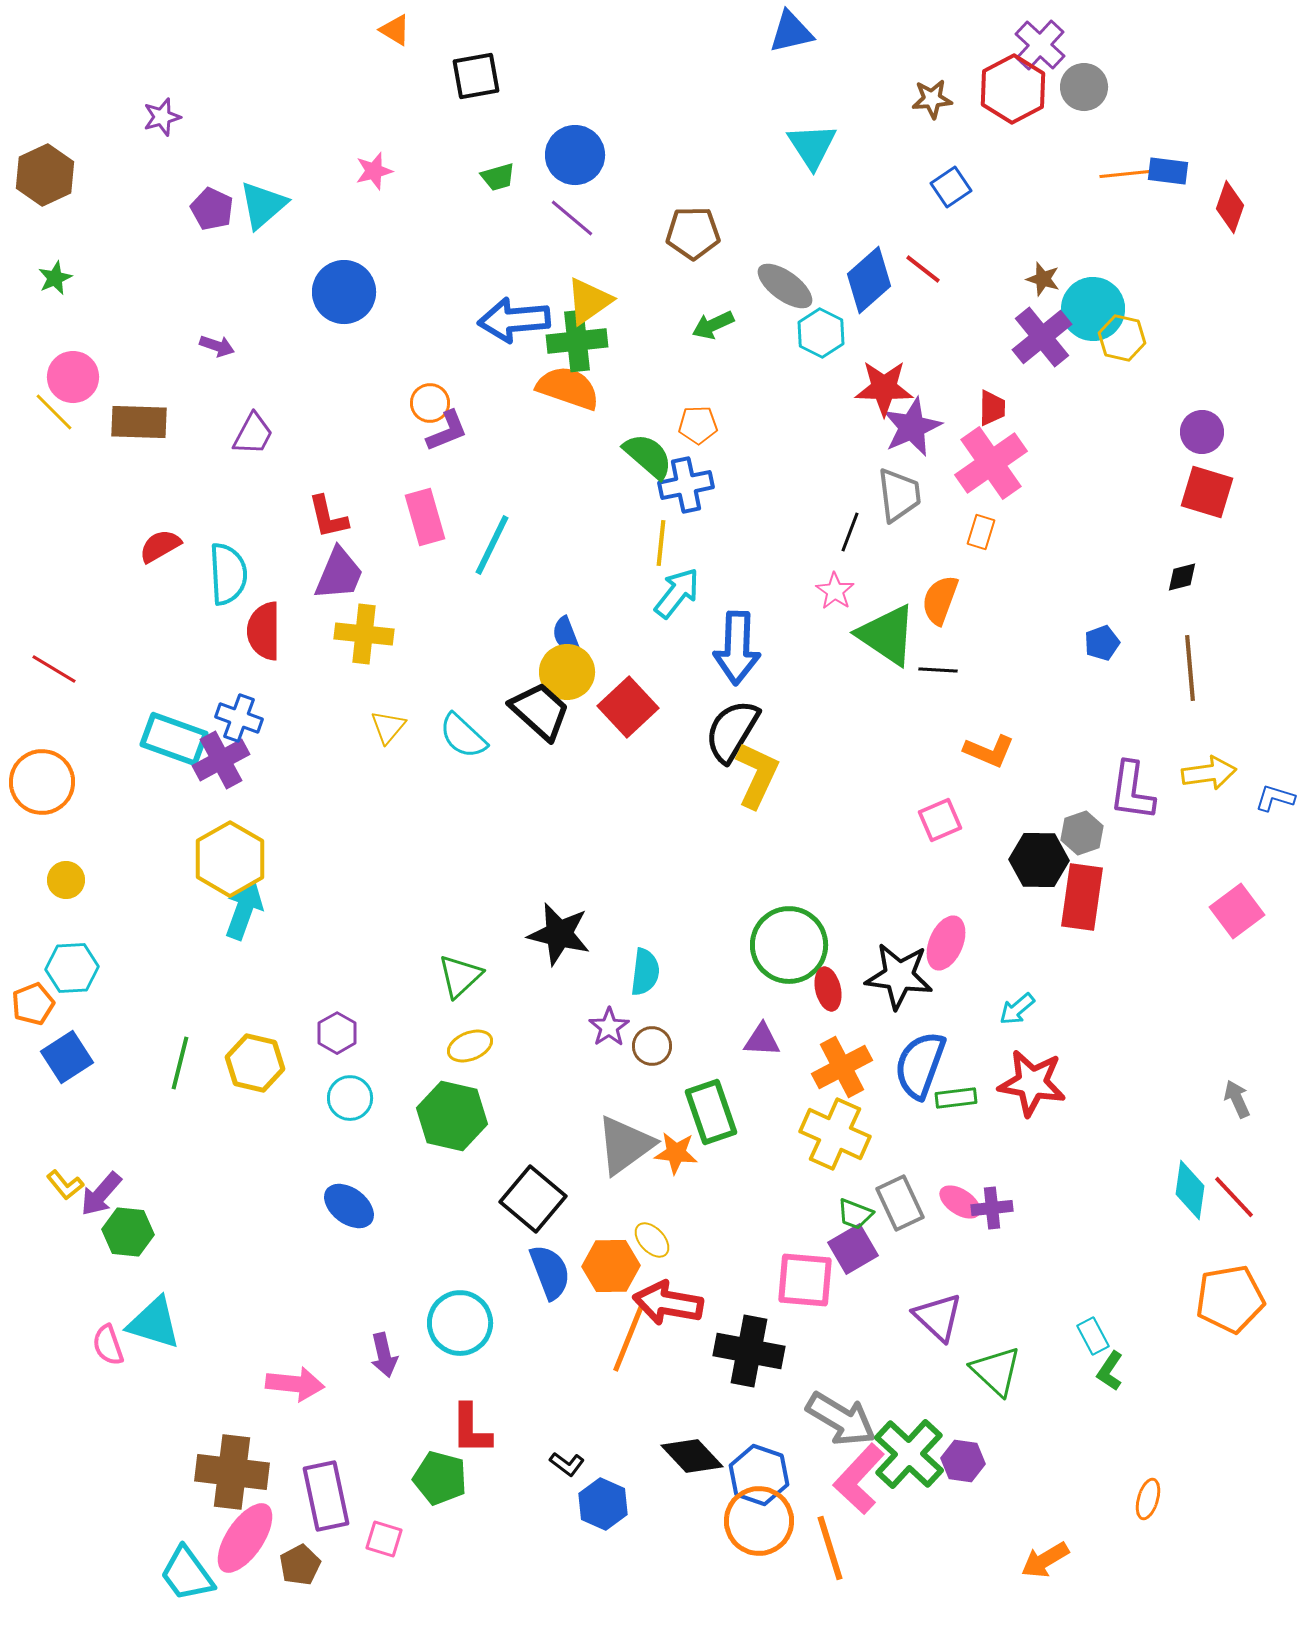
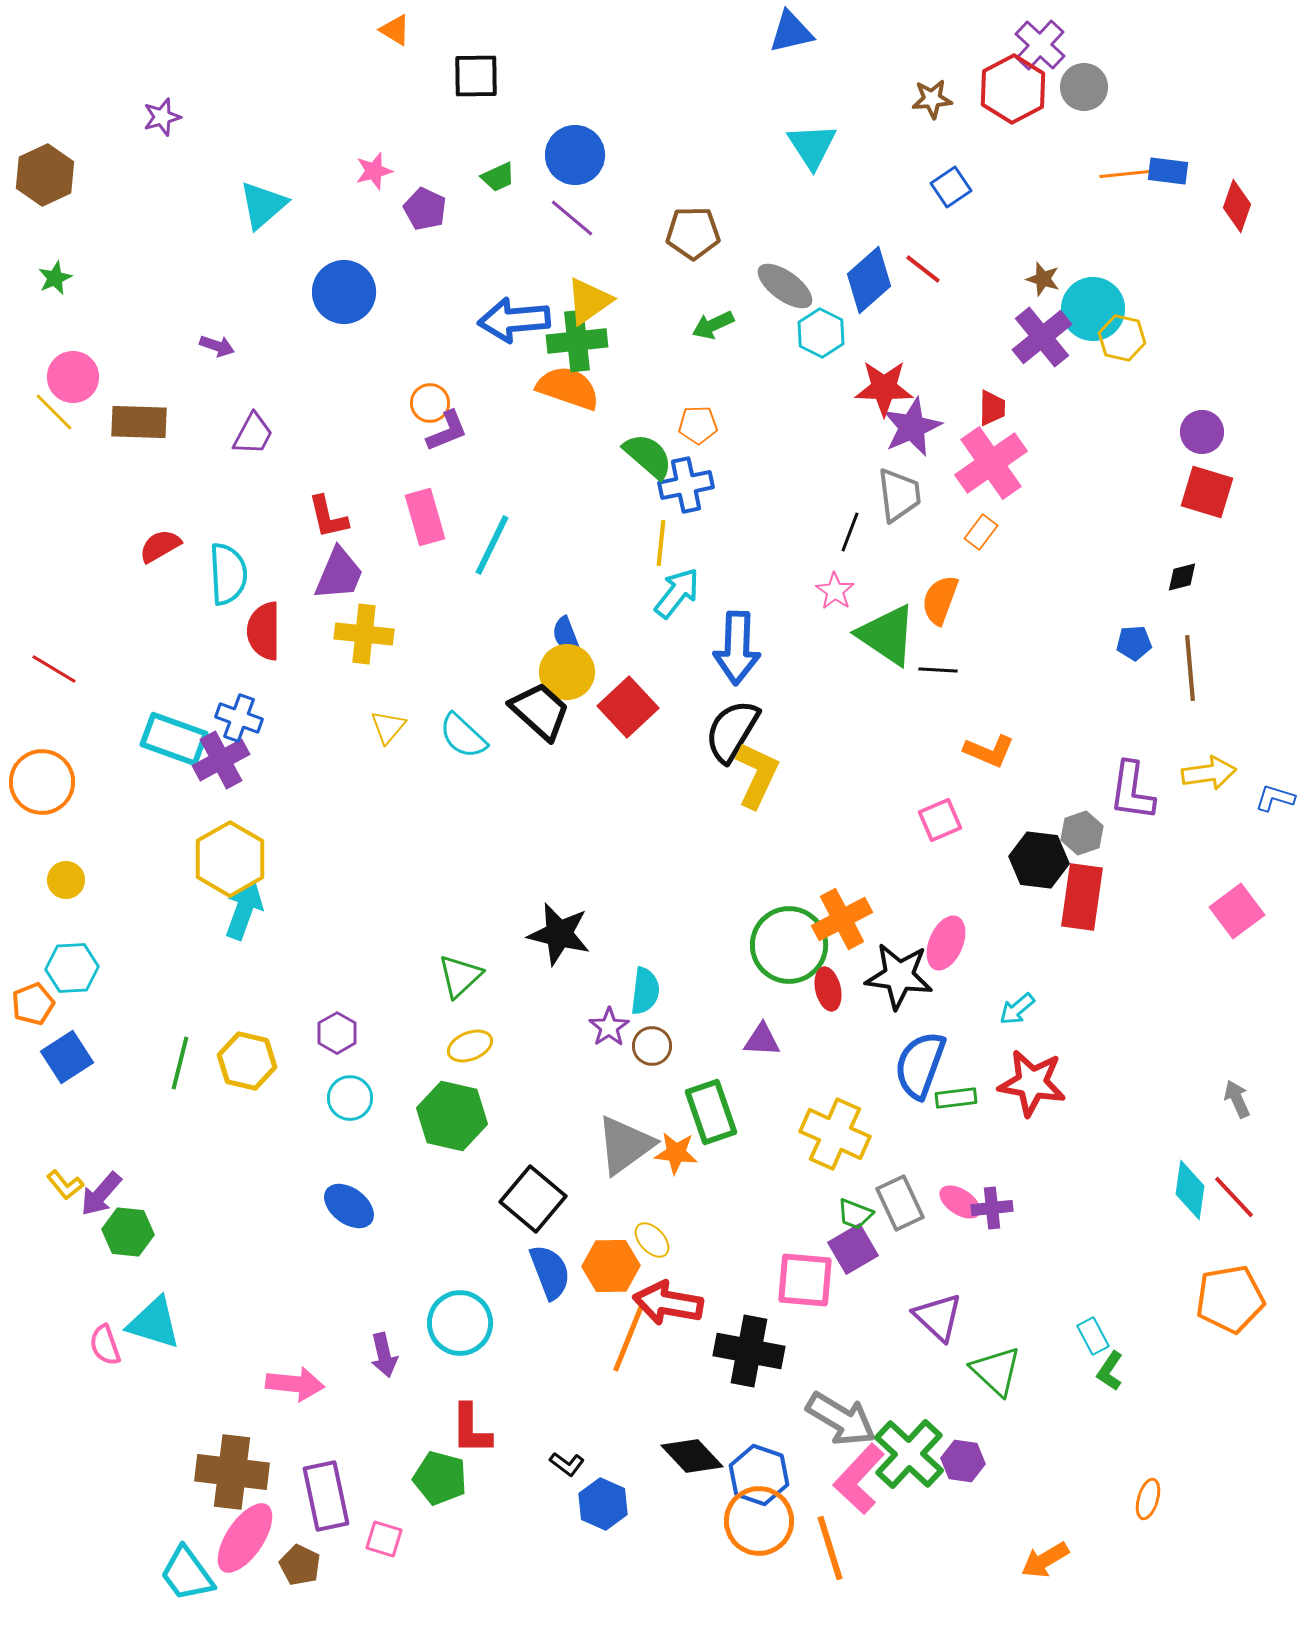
black square at (476, 76): rotated 9 degrees clockwise
green trapezoid at (498, 177): rotated 9 degrees counterclockwise
red diamond at (1230, 207): moved 7 px right, 1 px up
purple pentagon at (212, 209): moved 213 px right
orange rectangle at (981, 532): rotated 20 degrees clockwise
blue pentagon at (1102, 643): moved 32 px right; rotated 16 degrees clockwise
black hexagon at (1039, 860): rotated 6 degrees clockwise
cyan semicircle at (645, 972): moved 19 px down
yellow hexagon at (255, 1063): moved 8 px left, 2 px up
orange cross at (842, 1067): moved 148 px up
pink semicircle at (108, 1345): moved 3 px left
brown pentagon at (300, 1565): rotated 18 degrees counterclockwise
